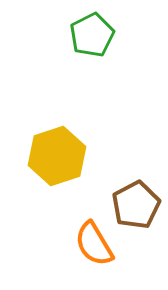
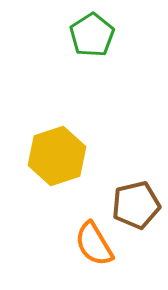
green pentagon: rotated 6 degrees counterclockwise
brown pentagon: rotated 15 degrees clockwise
